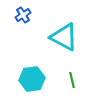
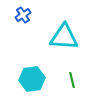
cyan triangle: rotated 24 degrees counterclockwise
